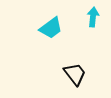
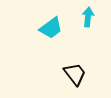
cyan arrow: moved 5 px left
